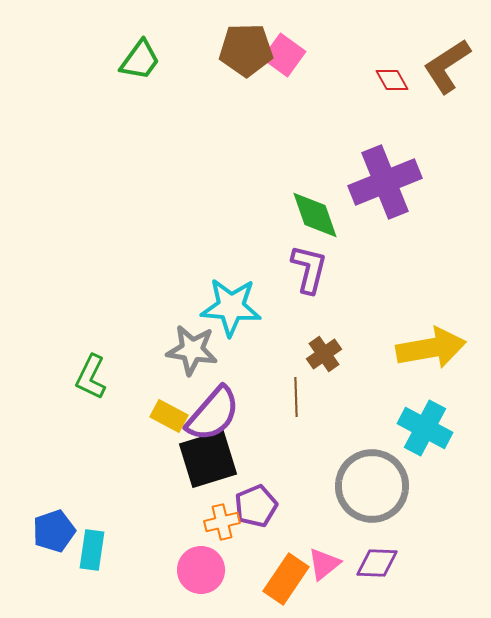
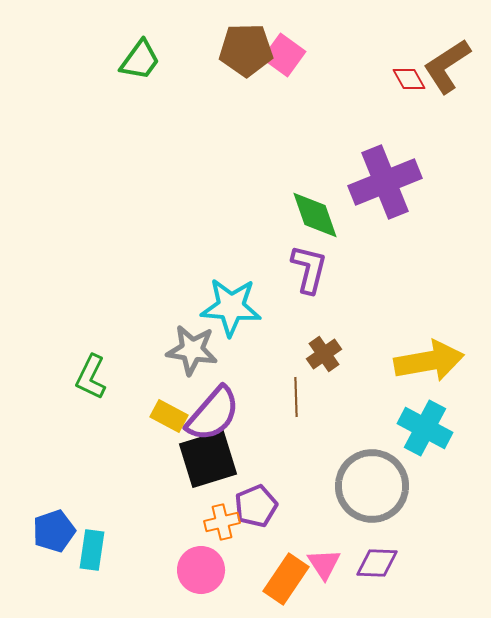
red diamond: moved 17 px right, 1 px up
yellow arrow: moved 2 px left, 13 px down
pink triangle: rotated 24 degrees counterclockwise
